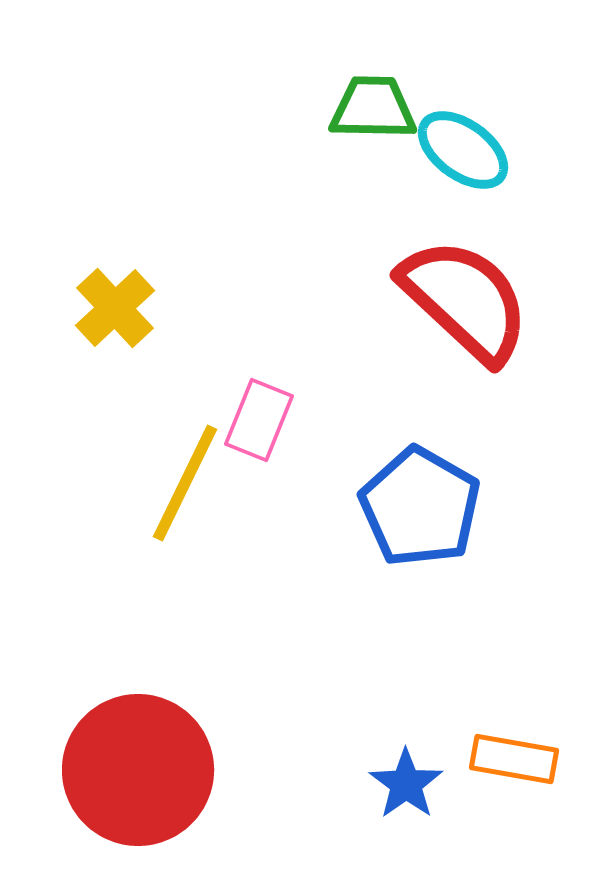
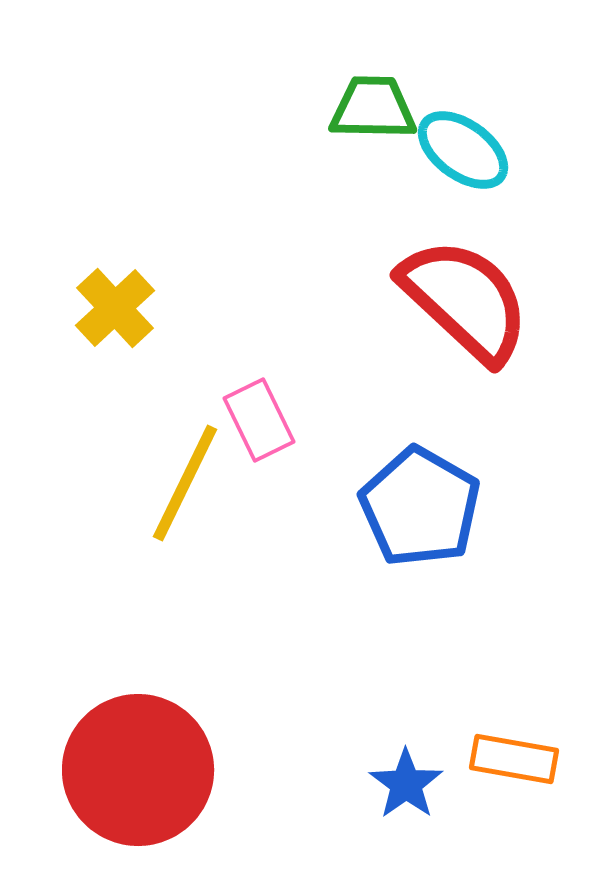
pink rectangle: rotated 48 degrees counterclockwise
